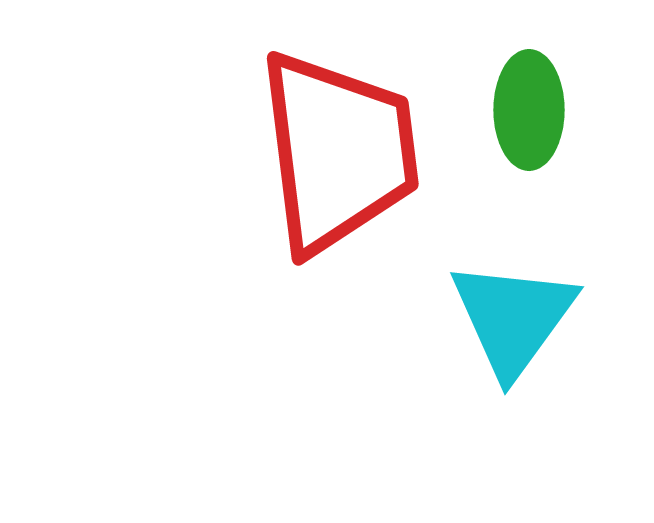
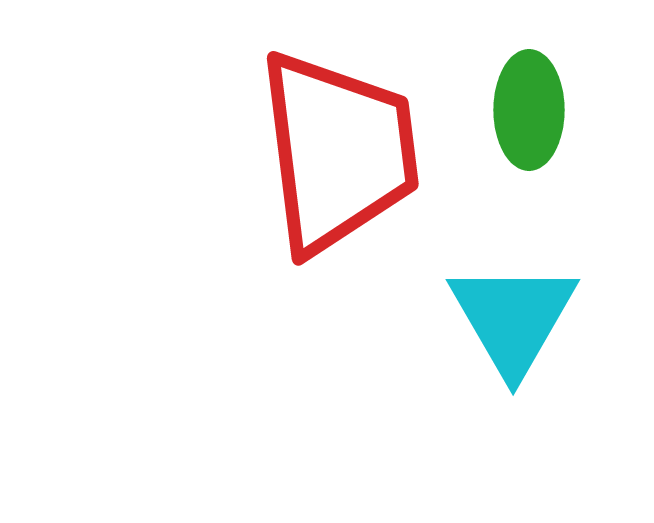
cyan triangle: rotated 6 degrees counterclockwise
